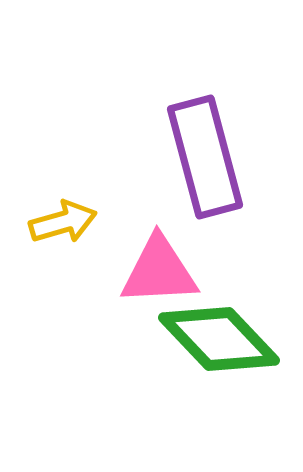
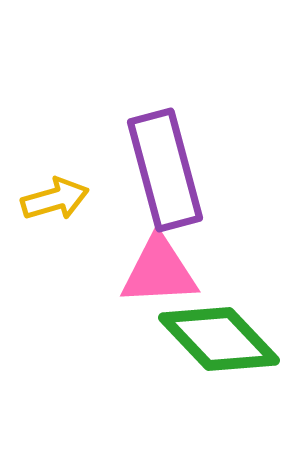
purple rectangle: moved 40 px left, 13 px down
yellow arrow: moved 8 px left, 23 px up
